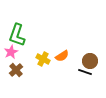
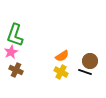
green L-shape: moved 2 px left
yellow cross: moved 18 px right, 13 px down
brown cross: rotated 24 degrees counterclockwise
